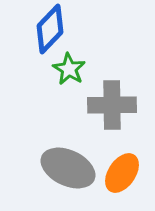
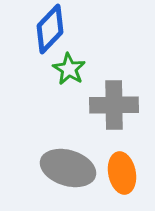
gray cross: moved 2 px right
gray ellipse: rotated 8 degrees counterclockwise
orange ellipse: rotated 45 degrees counterclockwise
